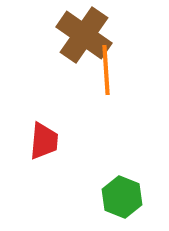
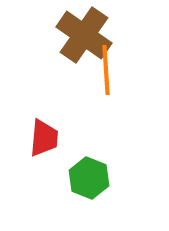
red trapezoid: moved 3 px up
green hexagon: moved 33 px left, 19 px up
